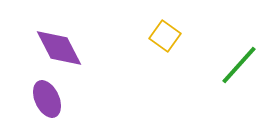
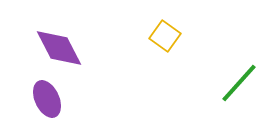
green line: moved 18 px down
